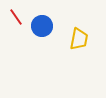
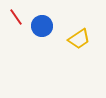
yellow trapezoid: rotated 45 degrees clockwise
